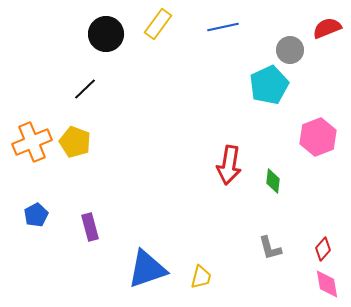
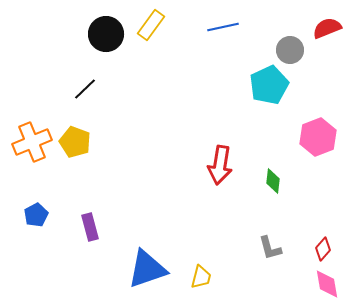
yellow rectangle: moved 7 px left, 1 px down
red arrow: moved 9 px left
